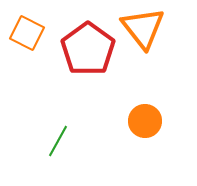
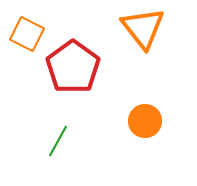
orange square: moved 1 px down
red pentagon: moved 15 px left, 18 px down
